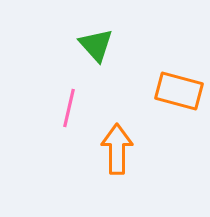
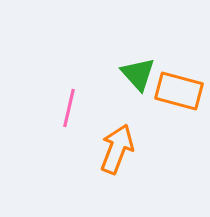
green triangle: moved 42 px right, 29 px down
orange arrow: rotated 21 degrees clockwise
